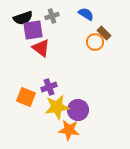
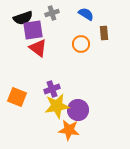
gray cross: moved 3 px up
brown rectangle: rotated 40 degrees clockwise
orange circle: moved 14 px left, 2 px down
red triangle: moved 3 px left
purple cross: moved 3 px right, 2 px down
orange square: moved 9 px left
yellow star: moved 1 px up
